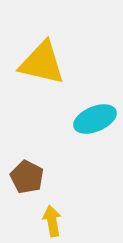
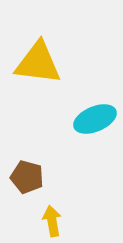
yellow triangle: moved 4 px left; rotated 6 degrees counterclockwise
brown pentagon: rotated 12 degrees counterclockwise
